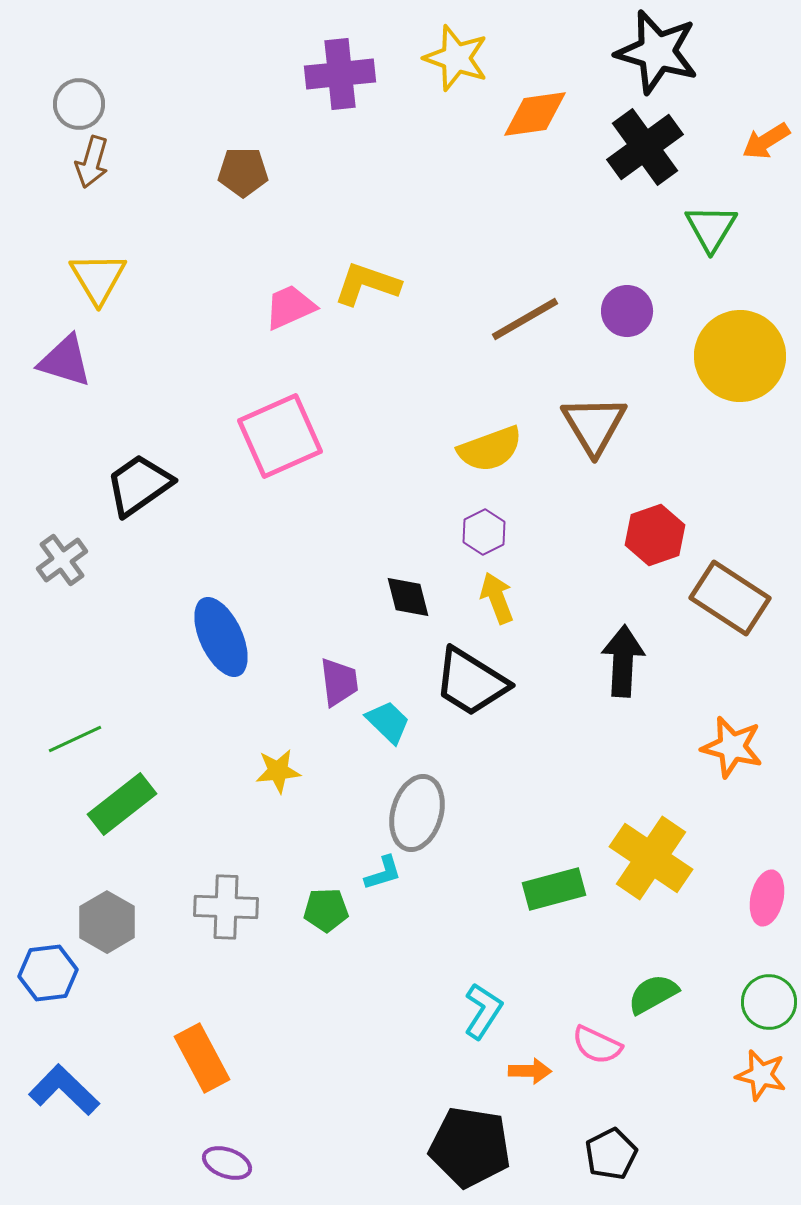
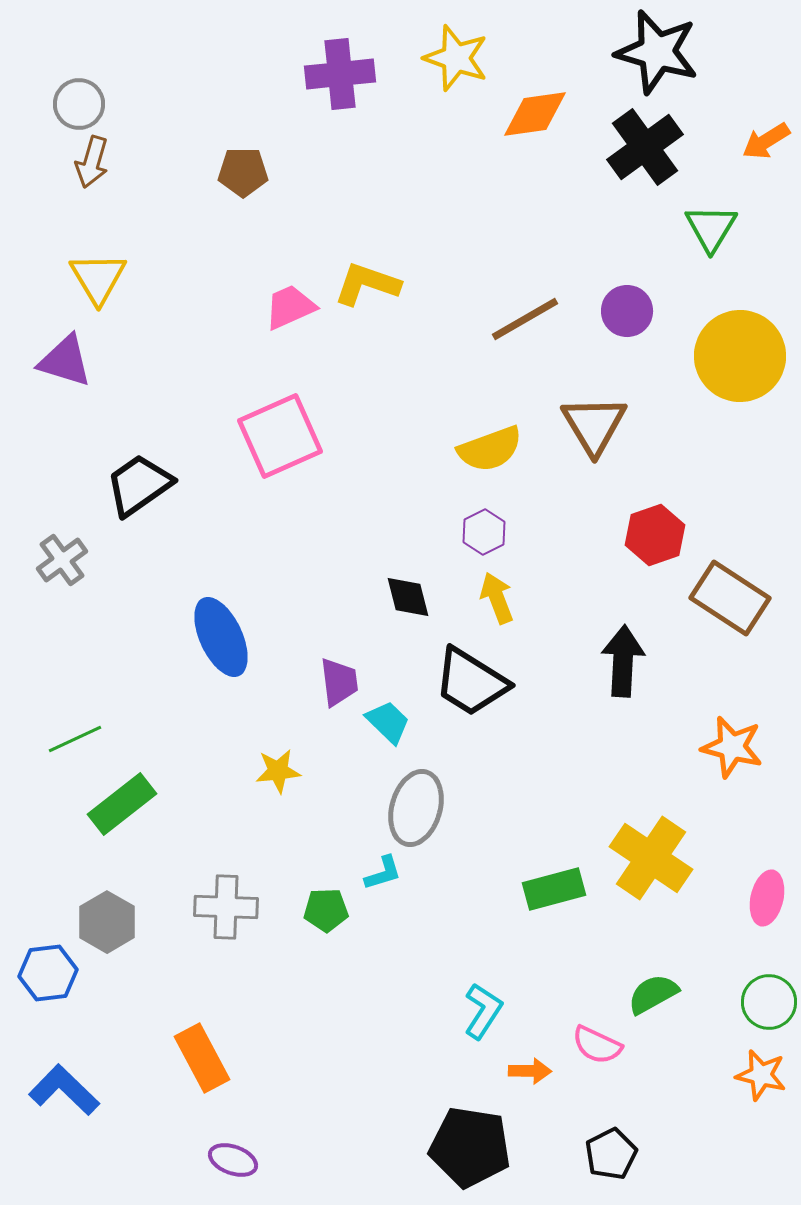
gray ellipse at (417, 813): moved 1 px left, 5 px up
purple ellipse at (227, 1163): moved 6 px right, 3 px up
